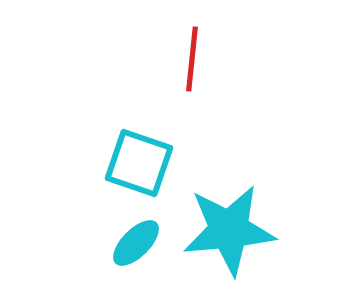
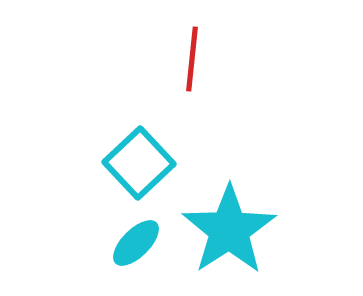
cyan square: rotated 28 degrees clockwise
cyan star: rotated 28 degrees counterclockwise
